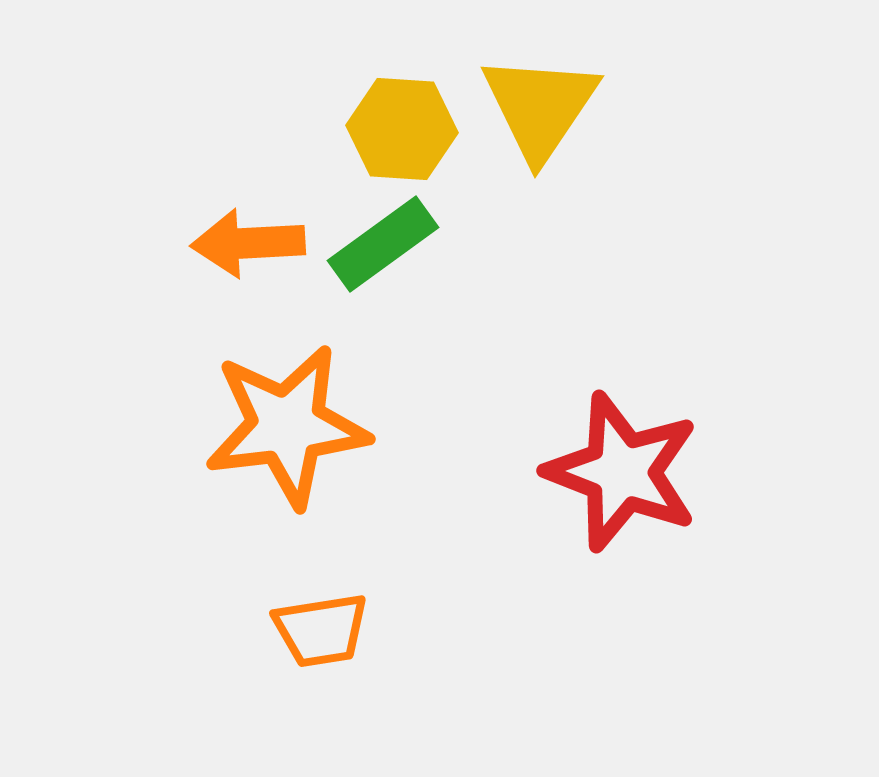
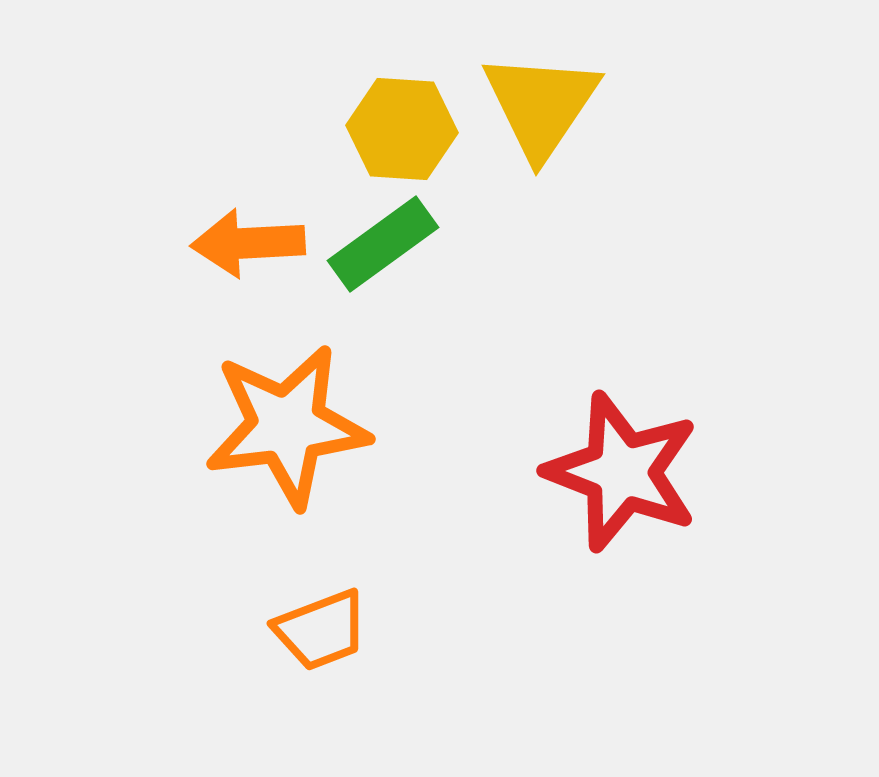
yellow triangle: moved 1 px right, 2 px up
orange trapezoid: rotated 12 degrees counterclockwise
